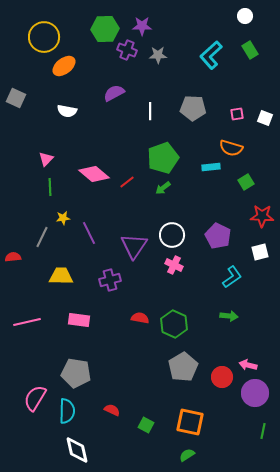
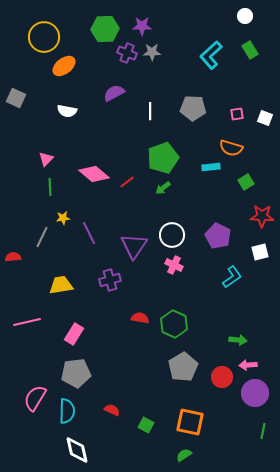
purple cross at (127, 50): moved 3 px down
gray star at (158, 55): moved 6 px left, 3 px up
yellow trapezoid at (61, 276): moved 9 px down; rotated 10 degrees counterclockwise
green arrow at (229, 316): moved 9 px right, 24 px down
pink rectangle at (79, 320): moved 5 px left, 14 px down; rotated 65 degrees counterclockwise
pink arrow at (248, 365): rotated 18 degrees counterclockwise
gray pentagon at (76, 373): rotated 16 degrees counterclockwise
green semicircle at (187, 455): moved 3 px left
